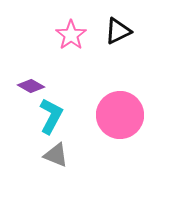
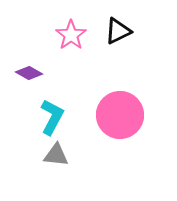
purple diamond: moved 2 px left, 13 px up
cyan L-shape: moved 1 px right, 1 px down
gray triangle: rotated 16 degrees counterclockwise
